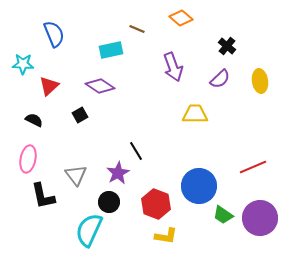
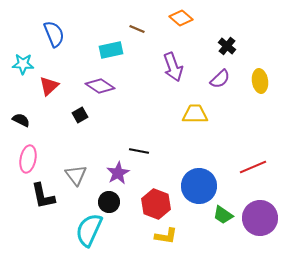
black semicircle: moved 13 px left
black line: moved 3 px right; rotated 48 degrees counterclockwise
